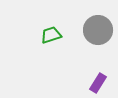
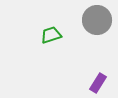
gray circle: moved 1 px left, 10 px up
